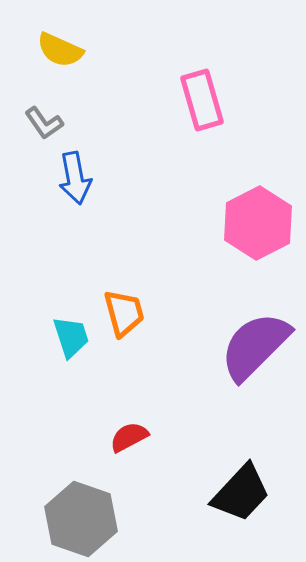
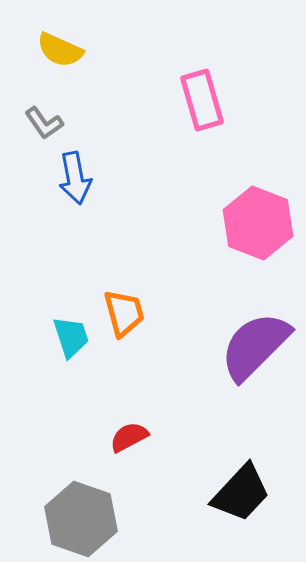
pink hexagon: rotated 12 degrees counterclockwise
